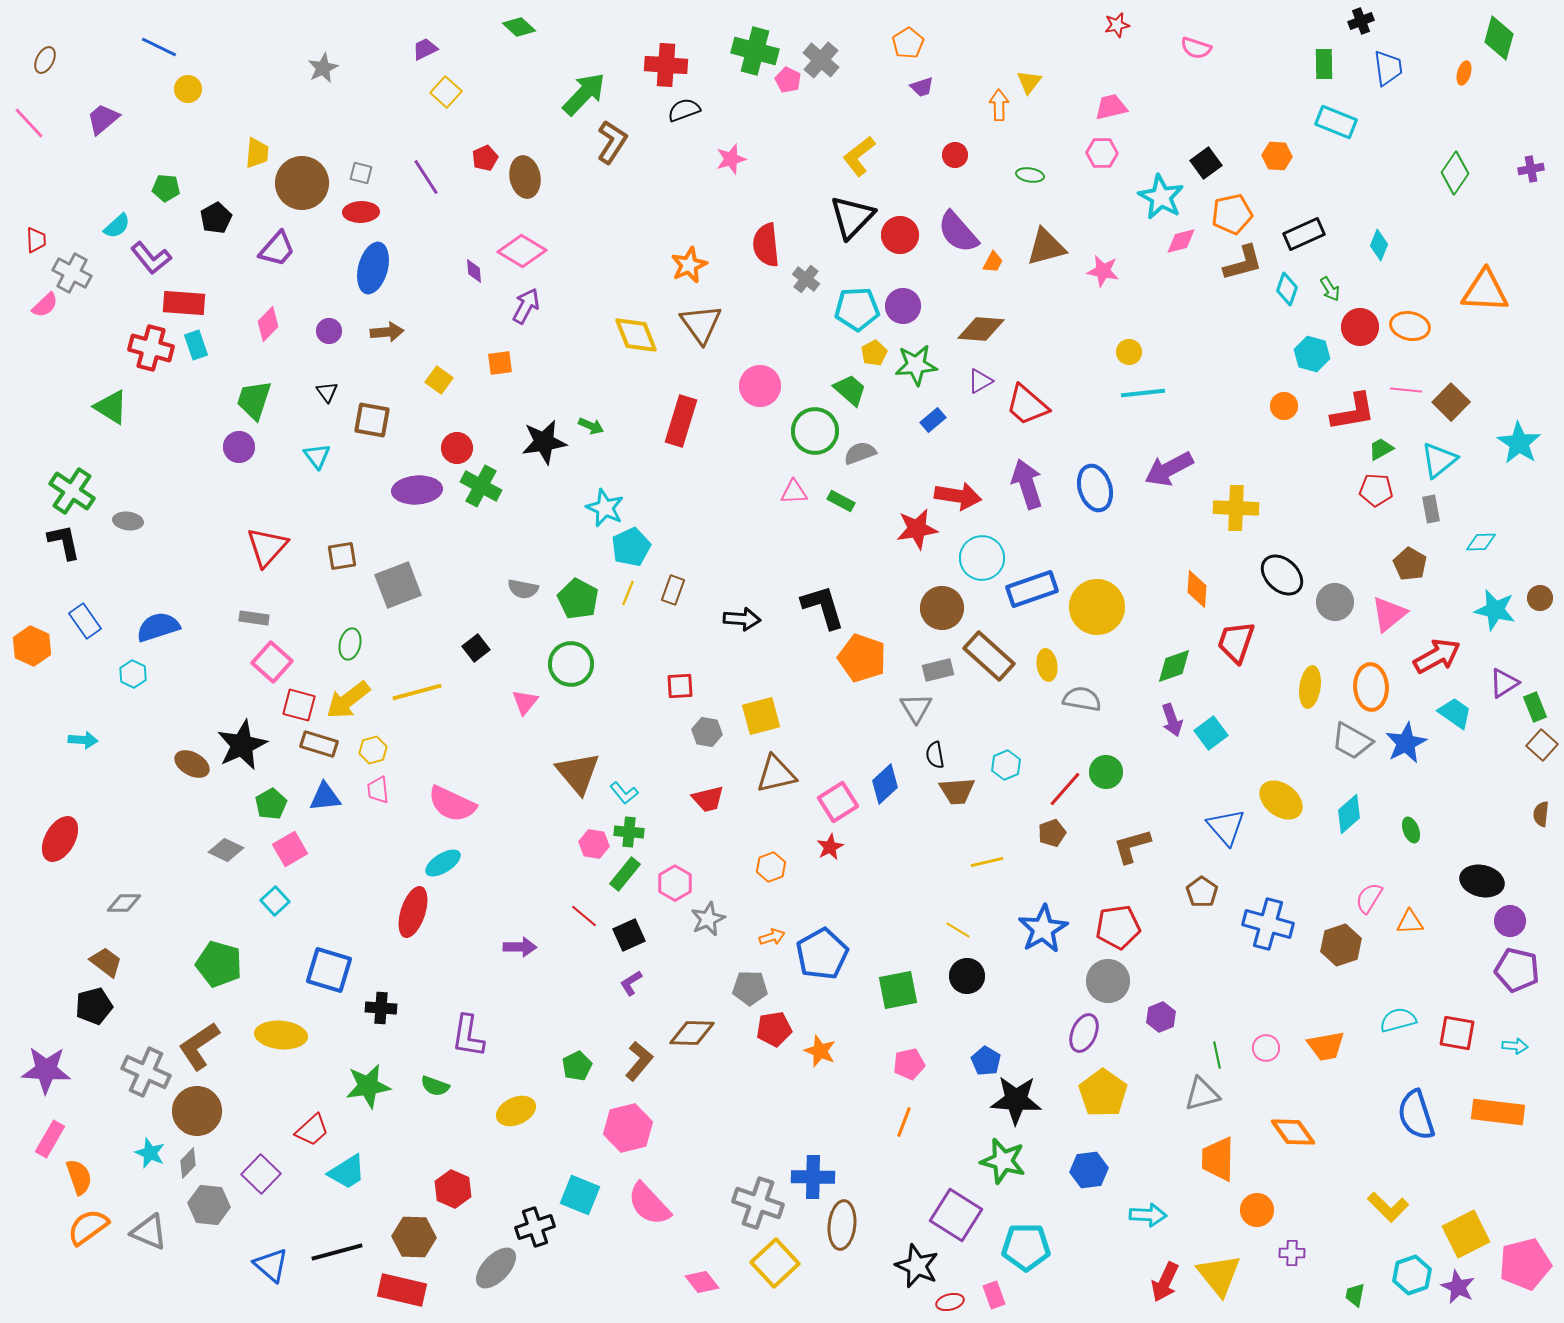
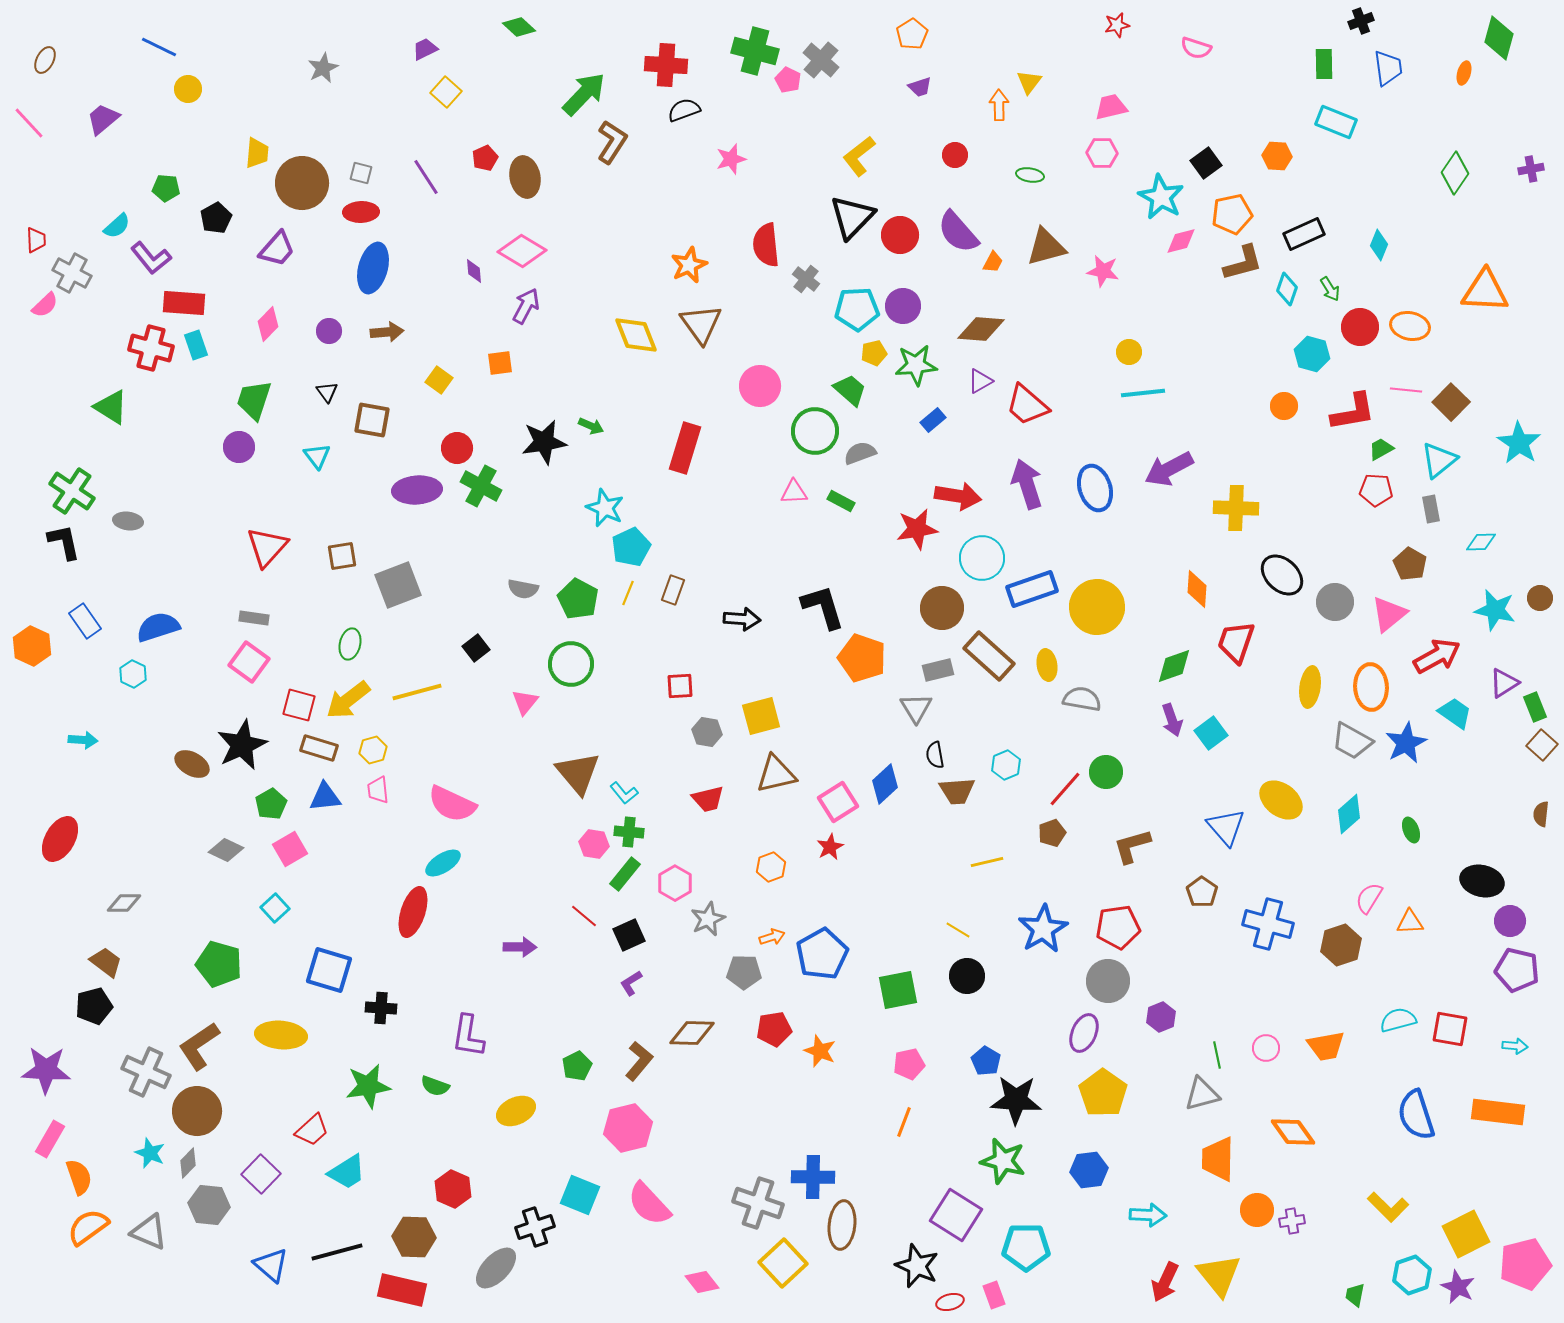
orange pentagon at (908, 43): moved 4 px right, 9 px up
purple trapezoid at (922, 87): moved 2 px left
yellow pentagon at (874, 353): rotated 15 degrees clockwise
red rectangle at (681, 421): moved 4 px right, 27 px down
pink square at (272, 662): moved 23 px left; rotated 6 degrees counterclockwise
brown rectangle at (319, 744): moved 4 px down
cyan square at (275, 901): moved 7 px down
gray pentagon at (750, 988): moved 6 px left, 16 px up
red square at (1457, 1033): moved 7 px left, 4 px up
purple cross at (1292, 1253): moved 32 px up; rotated 10 degrees counterclockwise
yellow square at (775, 1263): moved 8 px right
